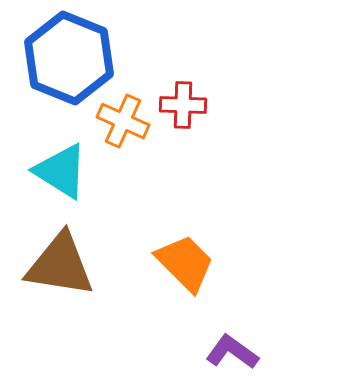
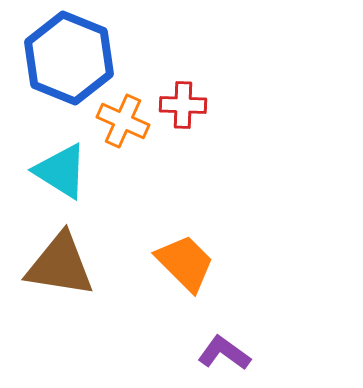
purple L-shape: moved 8 px left, 1 px down
